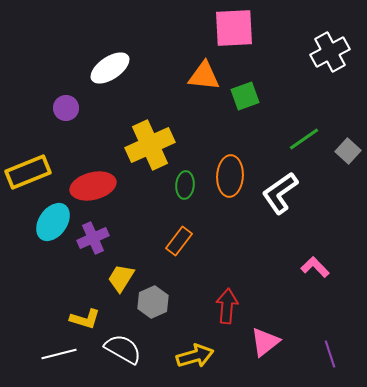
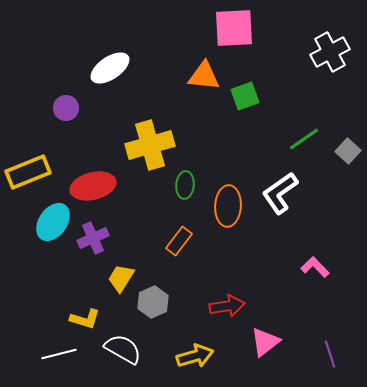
yellow cross: rotated 9 degrees clockwise
orange ellipse: moved 2 px left, 30 px down
red arrow: rotated 76 degrees clockwise
